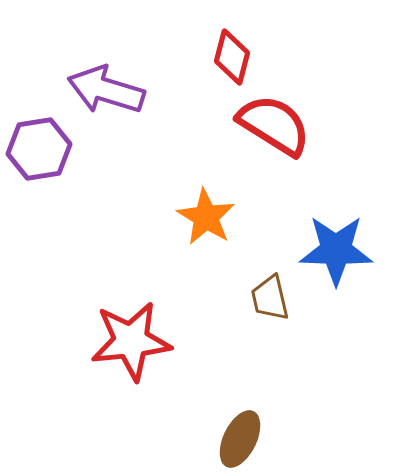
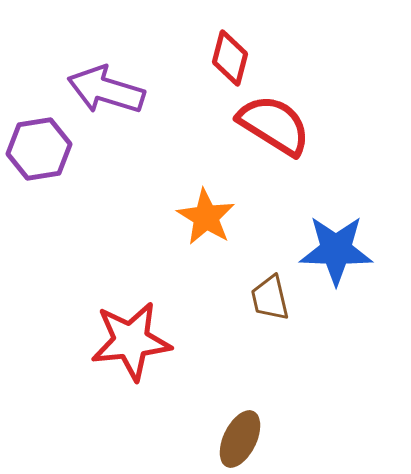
red diamond: moved 2 px left, 1 px down
